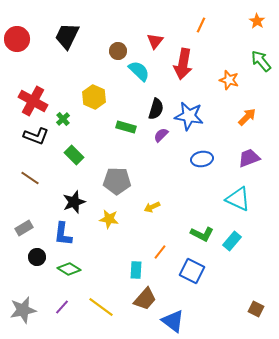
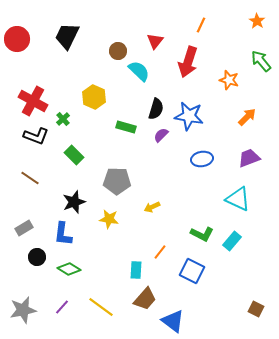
red arrow at (183, 64): moved 5 px right, 2 px up; rotated 8 degrees clockwise
